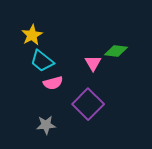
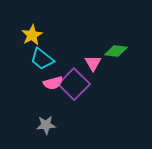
cyan trapezoid: moved 2 px up
purple square: moved 14 px left, 20 px up
